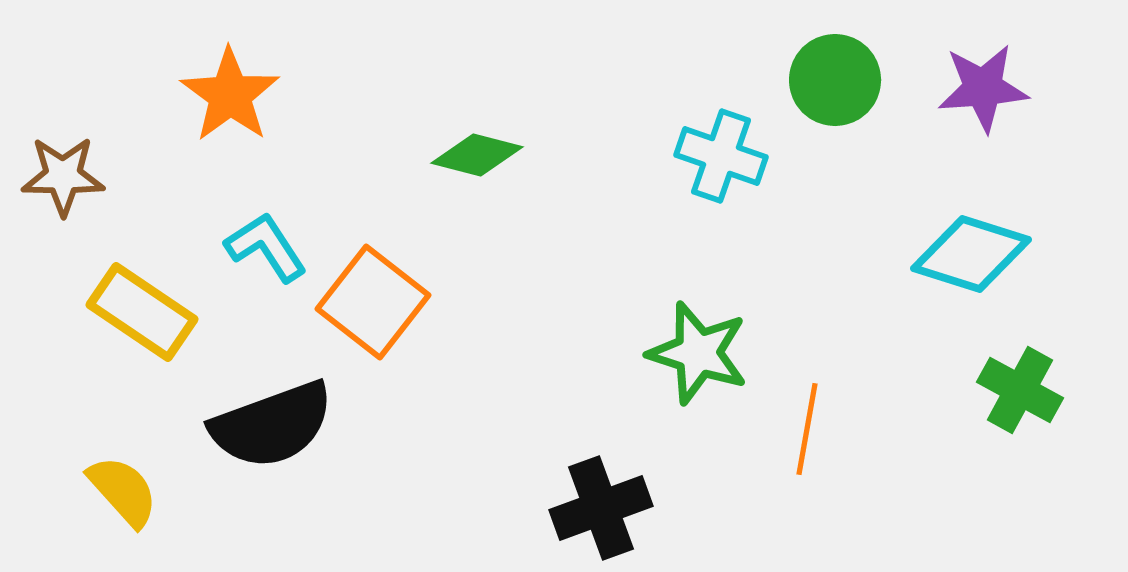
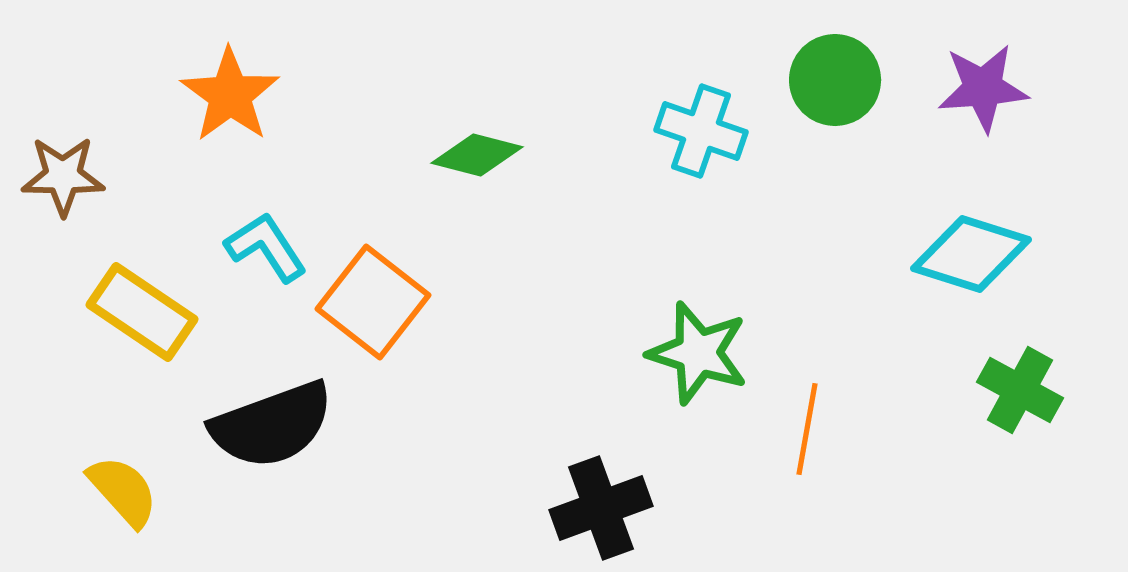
cyan cross: moved 20 px left, 25 px up
